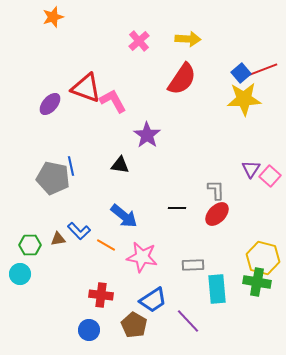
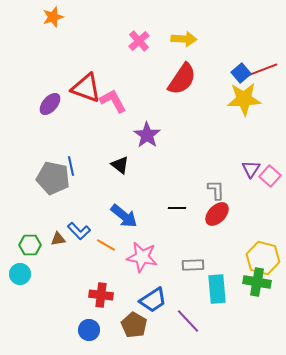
yellow arrow: moved 4 px left
black triangle: rotated 30 degrees clockwise
